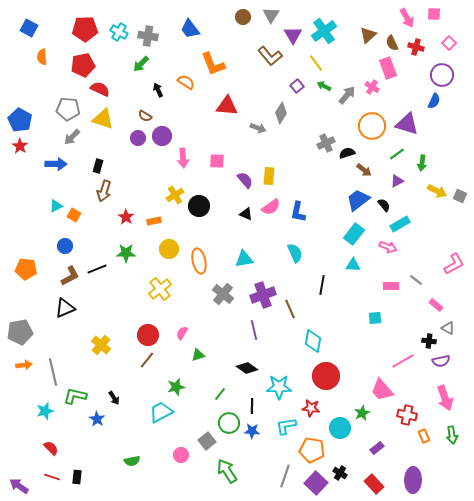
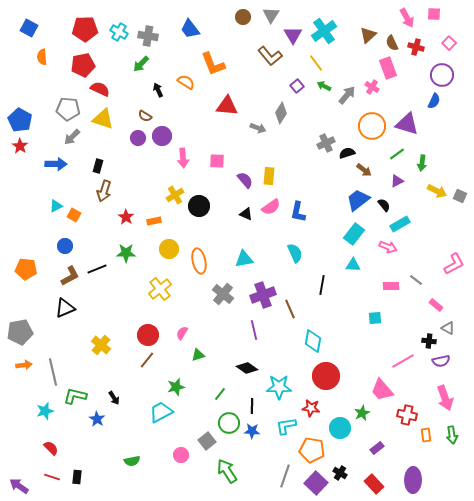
orange rectangle at (424, 436): moved 2 px right, 1 px up; rotated 16 degrees clockwise
